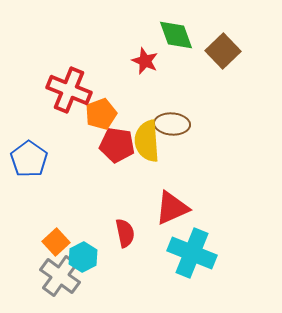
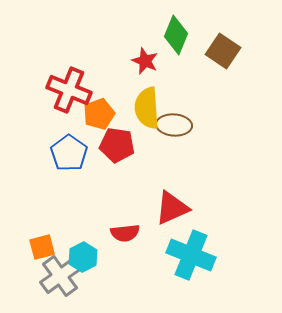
green diamond: rotated 42 degrees clockwise
brown square: rotated 12 degrees counterclockwise
orange pentagon: moved 2 px left
brown ellipse: moved 2 px right, 1 px down
yellow semicircle: moved 33 px up
blue pentagon: moved 40 px right, 6 px up
red semicircle: rotated 96 degrees clockwise
orange square: moved 14 px left, 5 px down; rotated 28 degrees clockwise
cyan cross: moved 1 px left, 2 px down
gray cross: rotated 18 degrees clockwise
